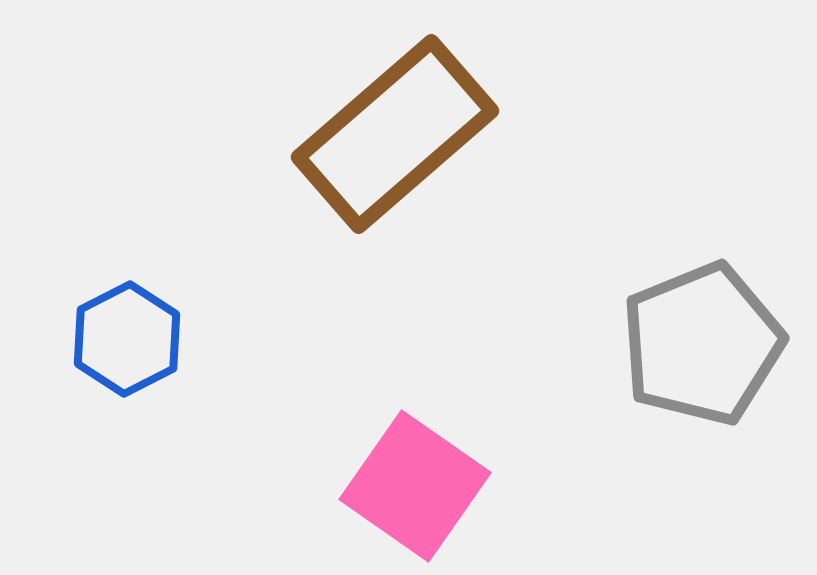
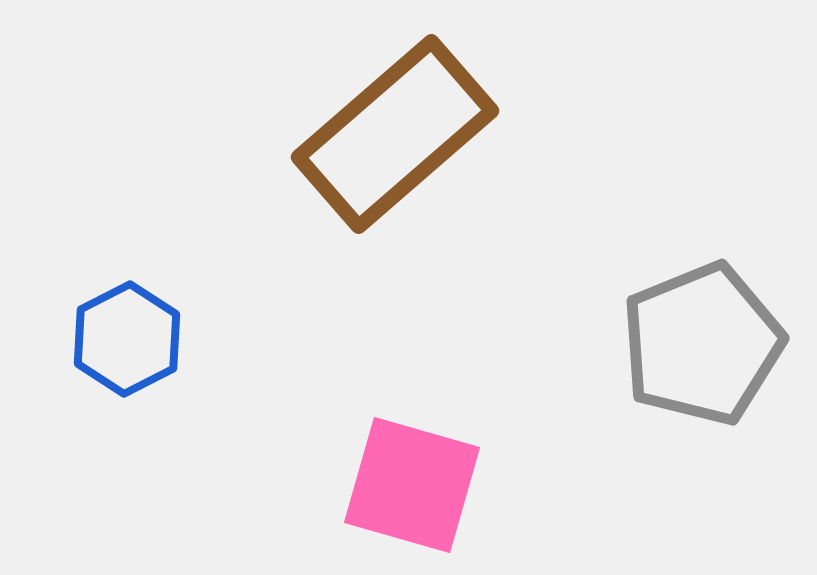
pink square: moved 3 px left, 1 px up; rotated 19 degrees counterclockwise
